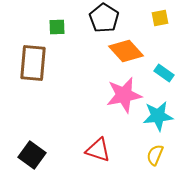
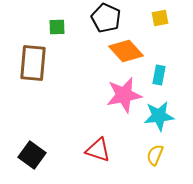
black pentagon: moved 2 px right; rotated 8 degrees counterclockwise
cyan rectangle: moved 5 px left, 2 px down; rotated 66 degrees clockwise
cyan star: moved 1 px right
